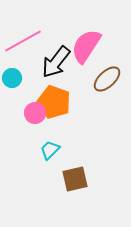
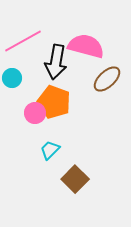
pink semicircle: rotated 72 degrees clockwise
black arrow: rotated 28 degrees counterclockwise
brown square: rotated 32 degrees counterclockwise
